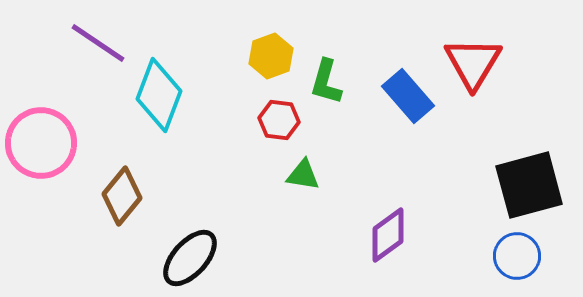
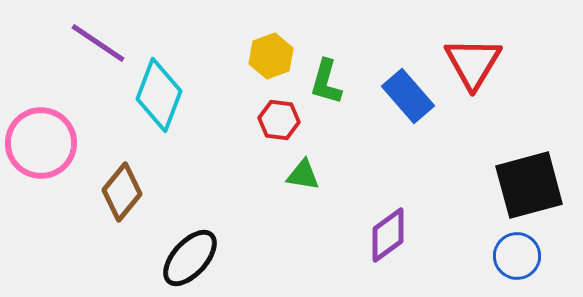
brown diamond: moved 4 px up
